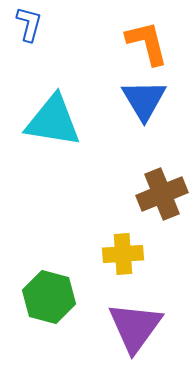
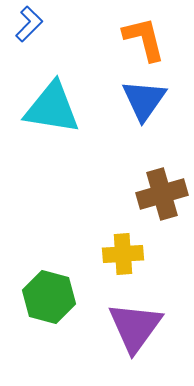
blue L-shape: rotated 30 degrees clockwise
orange L-shape: moved 3 px left, 4 px up
blue triangle: rotated 6 degrees clockwise
cyan triangle: moved 1 px left, 13 px up
brown cross: rotated 6 degrees clockwise
